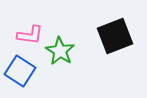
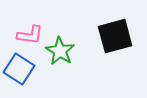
black square: rotated 6 degrees clockwise
blue square: moved 1 px left, 2 px up
